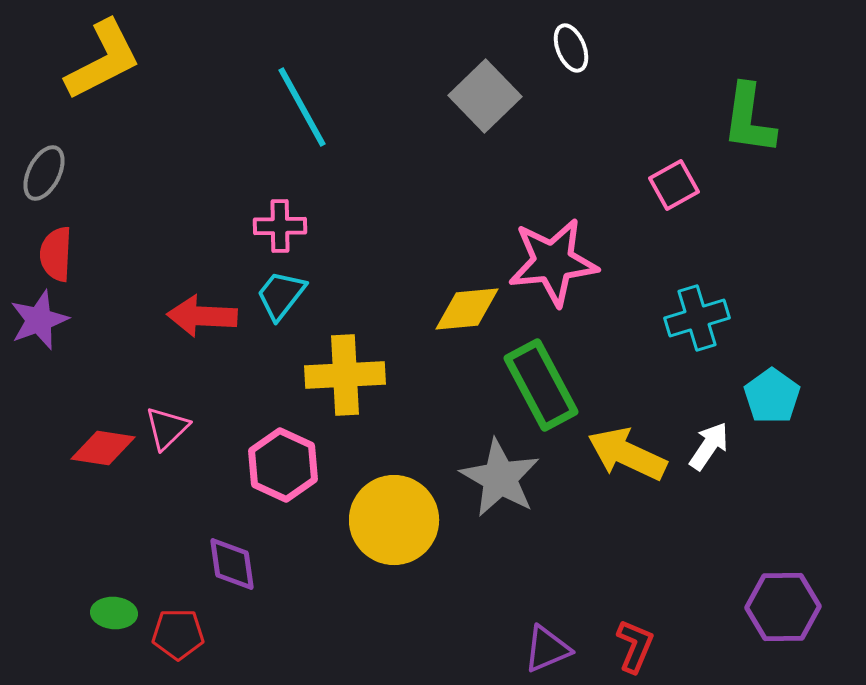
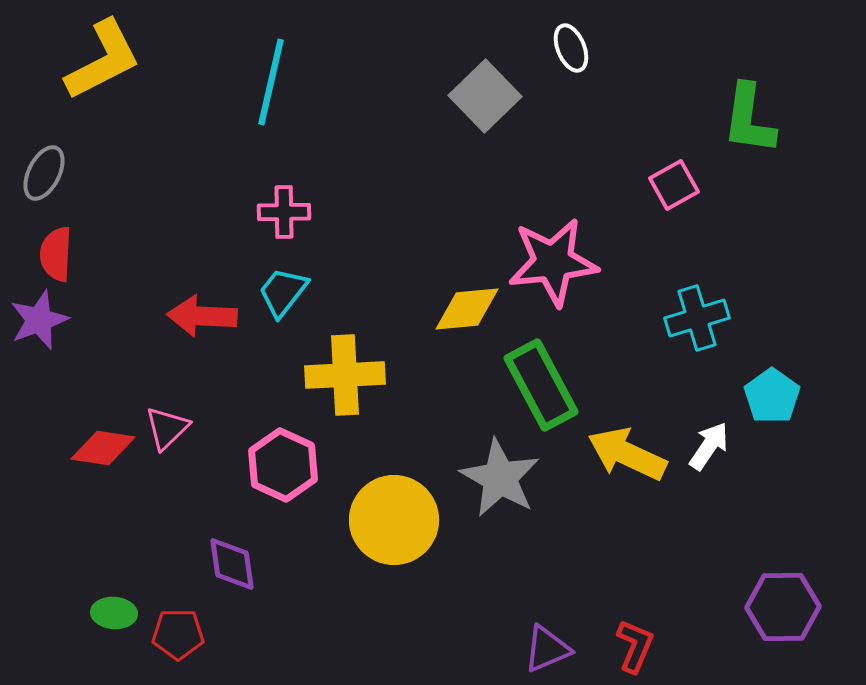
cyan line: moved 31 px left, 25 px up; rotated 42 degrees clockwise
pink cross: moved 4 px right, 14 px up
cyan trapezoid: moved 2 px right, 3 px up
